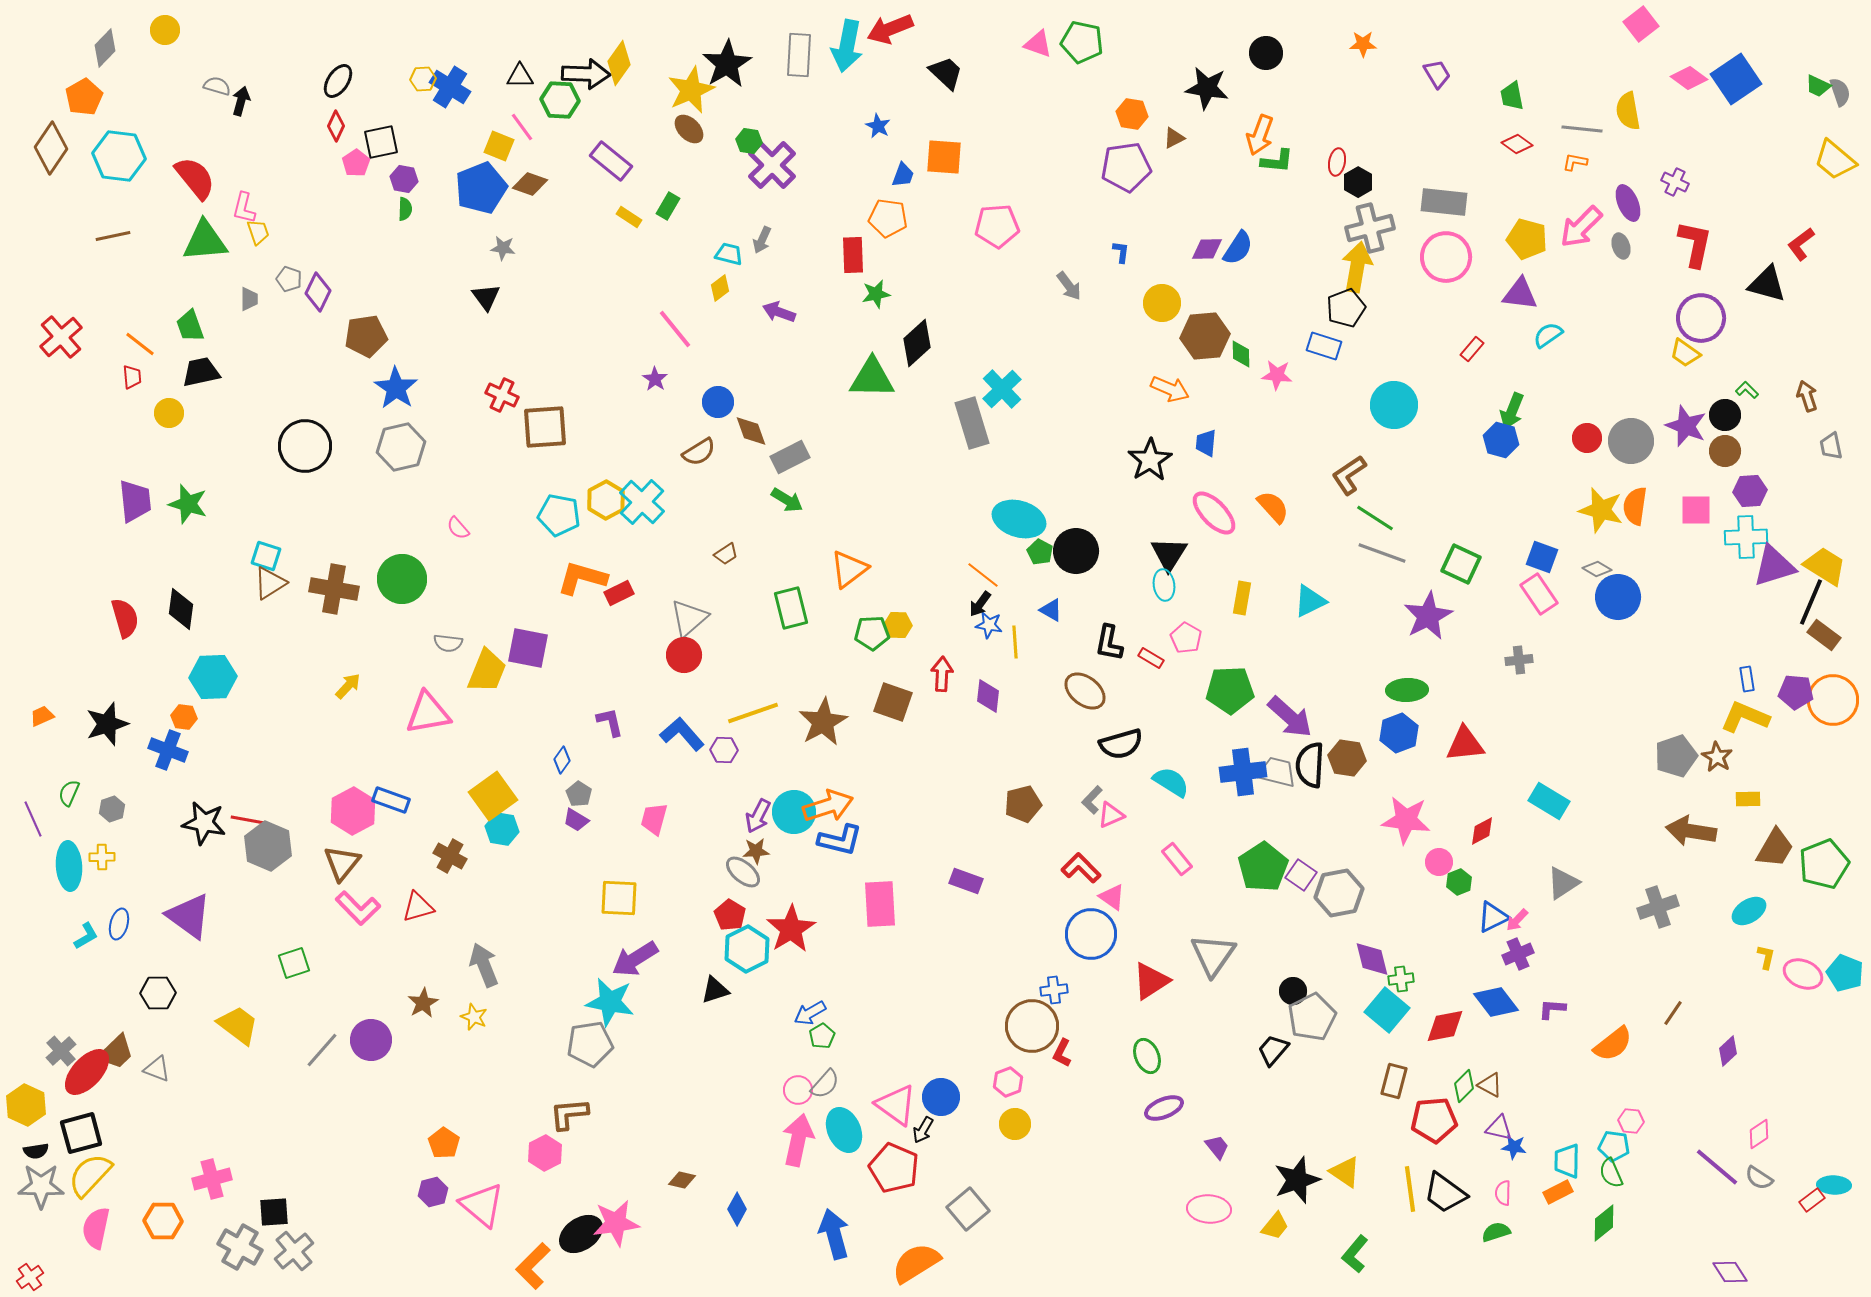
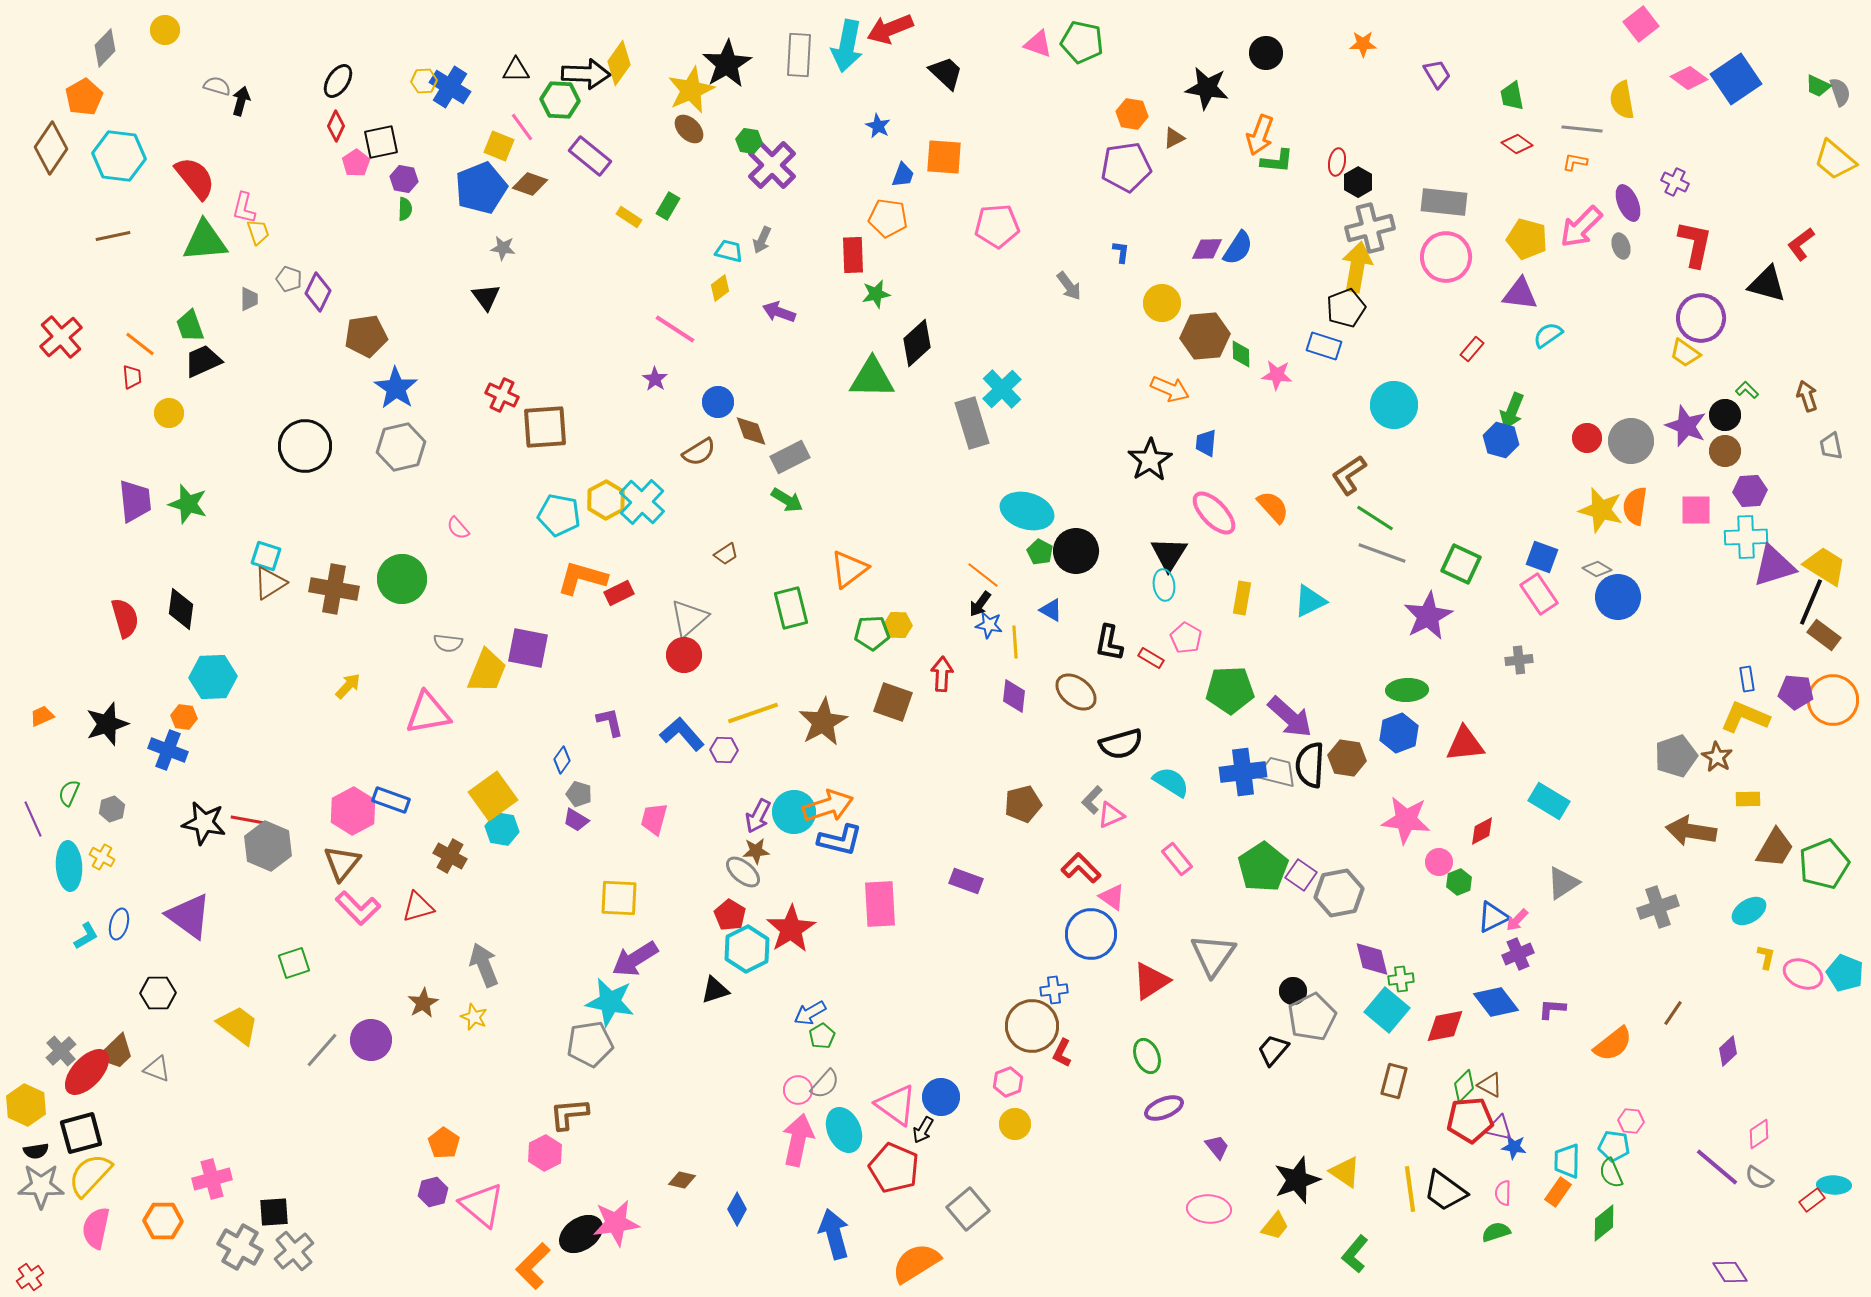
black triangle at (520, 76): moved 4 px left, 6 px up
yellow hexagon at (423, 79): moved 1 px right, 2 px down
yellow semicircle at (1628, 111): moved 6 px left, 11 px up
purple rectangle at (611, 161): moved 21 px left, 5 px up
cyan trapezoid at (729, 254): moved 3 px up
pink line at (675, 329): rotated 18 degrees counterclockwise
black trapezoid at (201, 372): moved 2 px right, 11 px up; rotated 12 degrees counterclockwise
cyan ellipse at (1019, 519): moved 8 px right, 8 px up
brown ellipse at (1085, 691): moved 9 px left, 1 px down
purple diamond at (988, 696): moved 26 px right
gray pentagon at (579, 794): rotated 15 degrees counterclockwise
yellow cross at (102, 857): rotated 30 degrees clockwise
red pentagon at (1434, 1120): moved 36 px right
orange rectangle at (1558, 1192): rotated 28 degrees counterclockwise
black trapezoid at (1445, 1193): moved 2 px up
